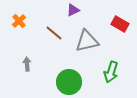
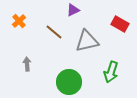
brown line: moved 1 px up
